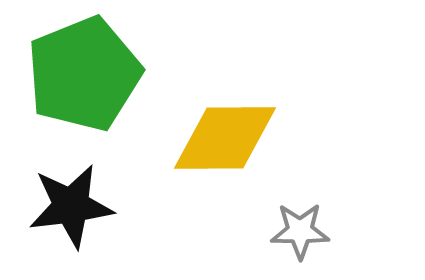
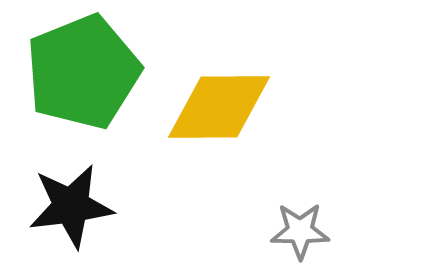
green pentagon: moved 1 px left, 2 px up
yellow diamond: moved 6 px left, 31 px up
